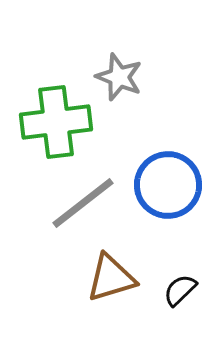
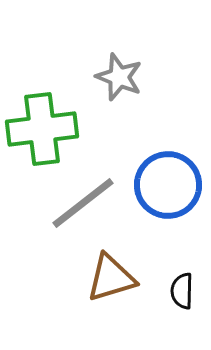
green cross: moved 14 px left, 7 px down
black semicircle: moved 2 px right, 1 px down; rotated 45 degrees counterclockwise
